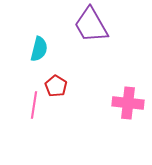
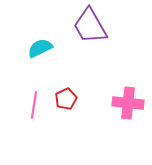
purple trapezoid: moved 1 px left, 1 px down
cyan semicircle: moved 1 px right, 1 px up; rotated 130 degrees counterclockwise
red pentagon: moved 10 px right, 13 px down; rotated 15 degrees clockwise
